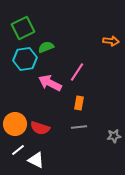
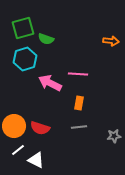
green square: rotated 10 degrees clockwise
green semicircle: moved 8 px up; rotated 140 degrees counterclockwise
cyan hexagon: rotated 10 degrees counterclockwise
pink line: moved 1 px right, 2 px down; rotated 60 degrees clockwise
orange circle: moved 1 px left, 2 px down
